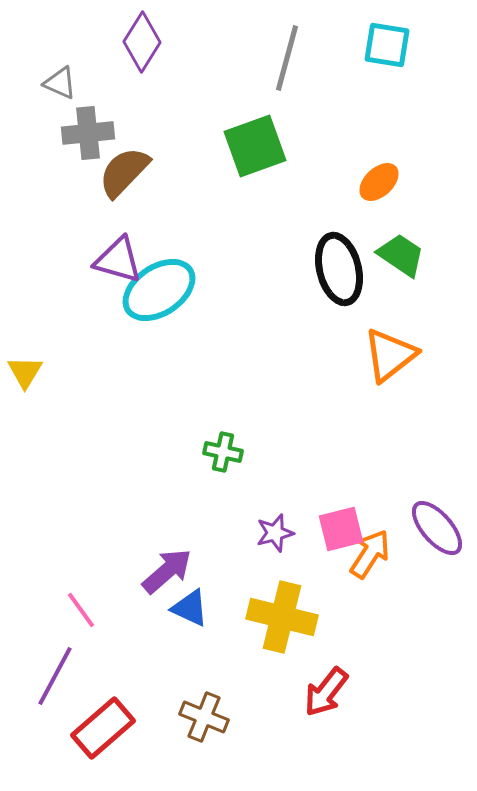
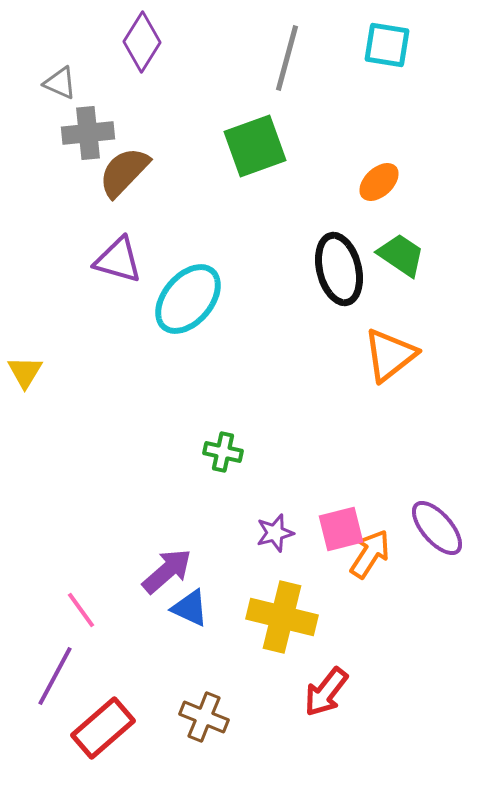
cyan ellipse: moved 29 px right, 9 px down; rotated 16 degrees counterclockwise
